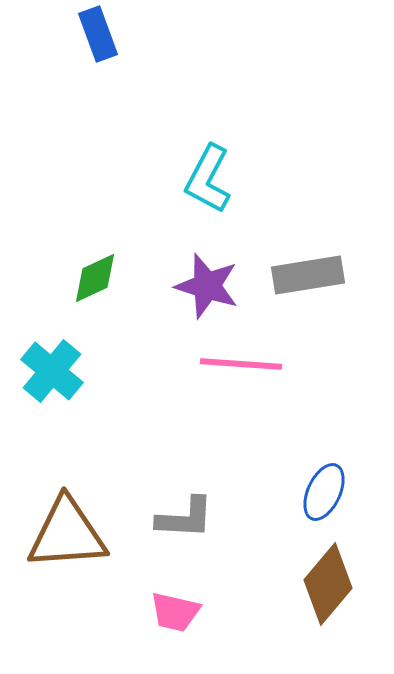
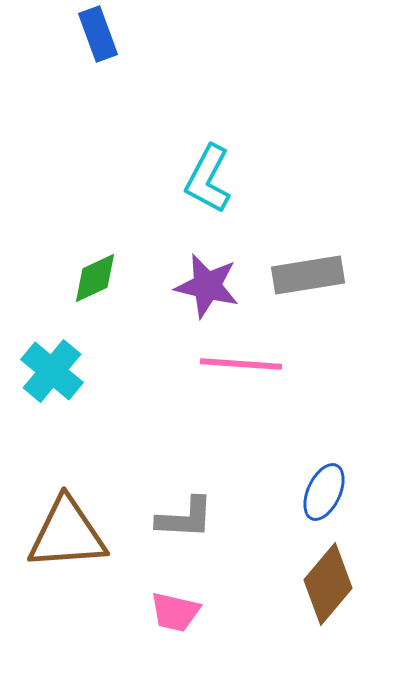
purple star: rotated 4 degrees counterclockwise
